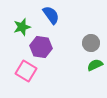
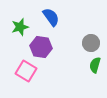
blue semicircle: moved 2 px down
green star: moved 2 px left
green semicircle: rotated 49 degrees counterclockwise
